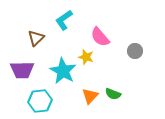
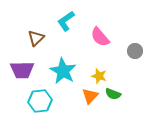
cyan L-shape: moved 2 px right, 1 px down
yellow star: moved 13 px right, 19 px down
